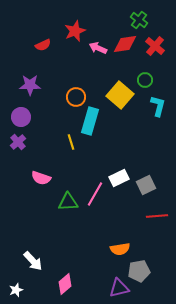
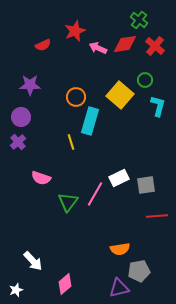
gray square: rotated 18 degrees clockwise
green triangle: rotated 50 degrees counterclockwise
